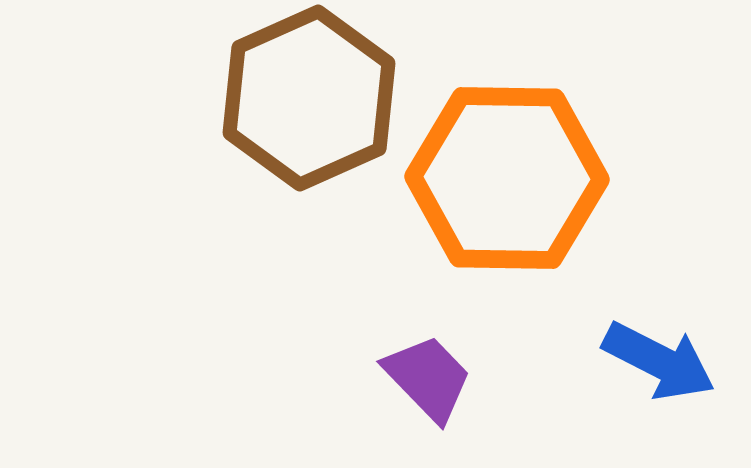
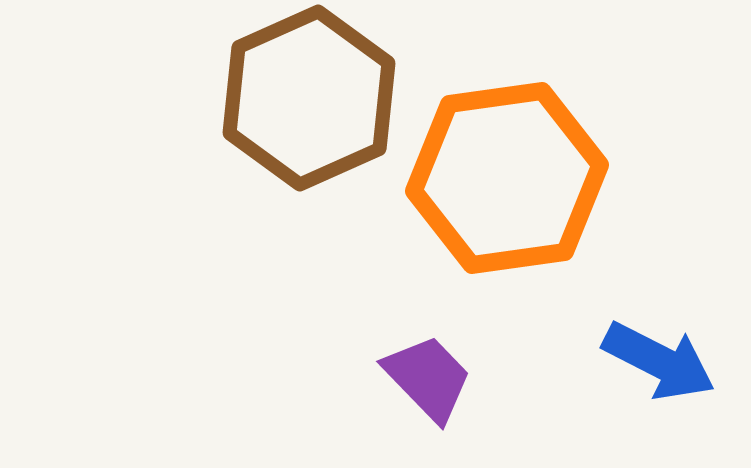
orange hexagon: rotated 9 degrees counterclockwise
